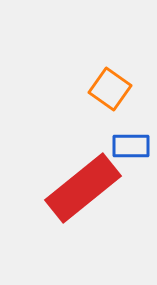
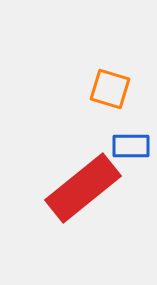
orange square: rotated 18 degrees counterclockwise
